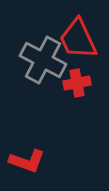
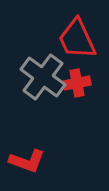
red trapezoid: moved 1 px left
gray cross: moved 17 px down; rotated 9 degrees clockwise
